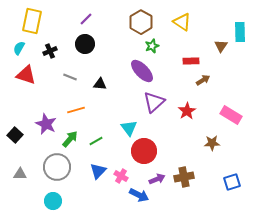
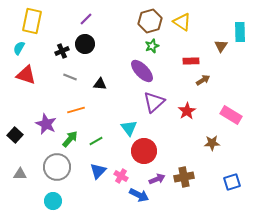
brown hexagon: moved 9 px right, 1 px up; rotated 15 degrees clockwise
black cross: moved 12 px right
